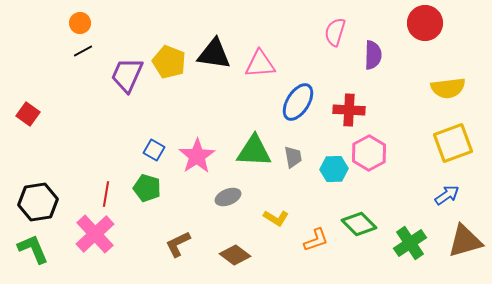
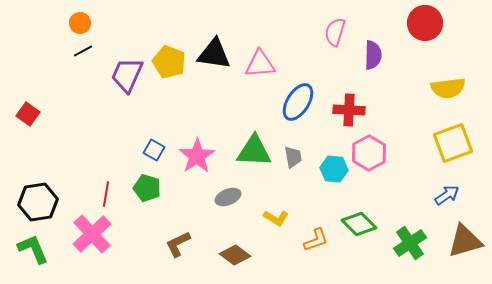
cyan hexagon: rotated 8 degrees clockwise
pink cross: moved 3 px left
